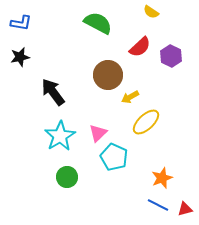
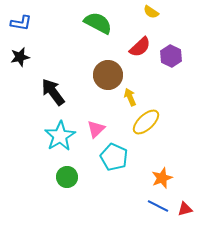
yellow arrow: rotated 96 degrees clockwise
pink triangle: moved 2 px left, 4 px up
blue line: moved 1 px down
